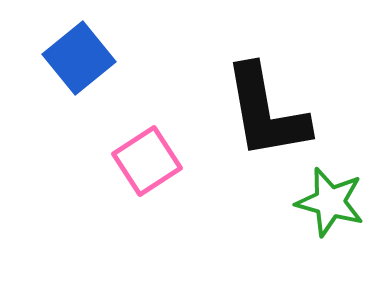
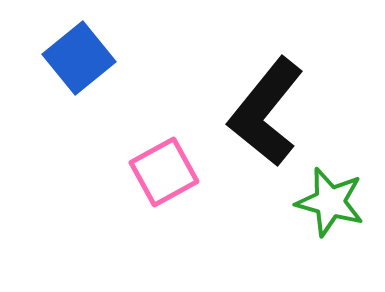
black L-shape: rotated 49 degrees clockwise
pink square: moved 17 px right, 11 px down; rotated 4 degrees clockwise
